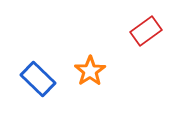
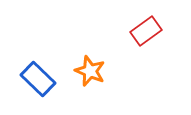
orange star: rotated 16 degrees counterclockwise
